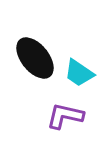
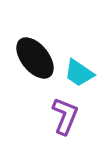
purple L-shape: rotated 99 degrees clockwise
